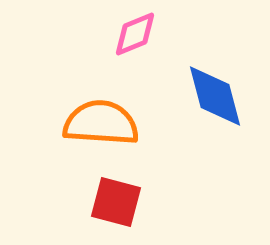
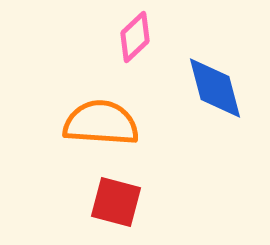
pink diamond: moved 3 px down; rotated 21 degrees counterclockwise
blue diamond: moved 8 px up
